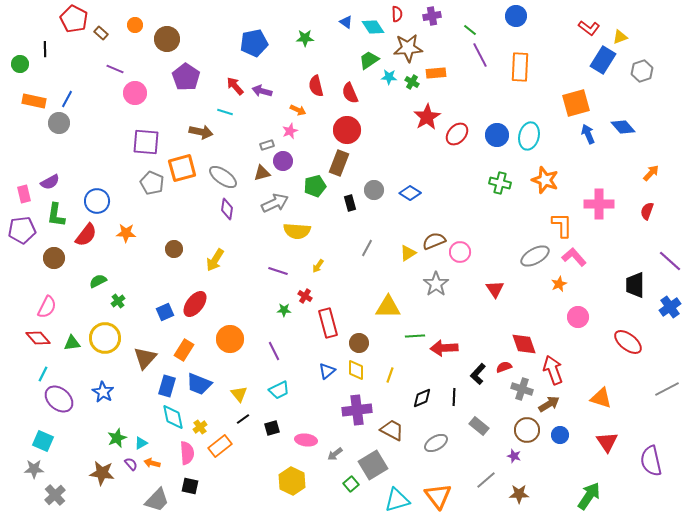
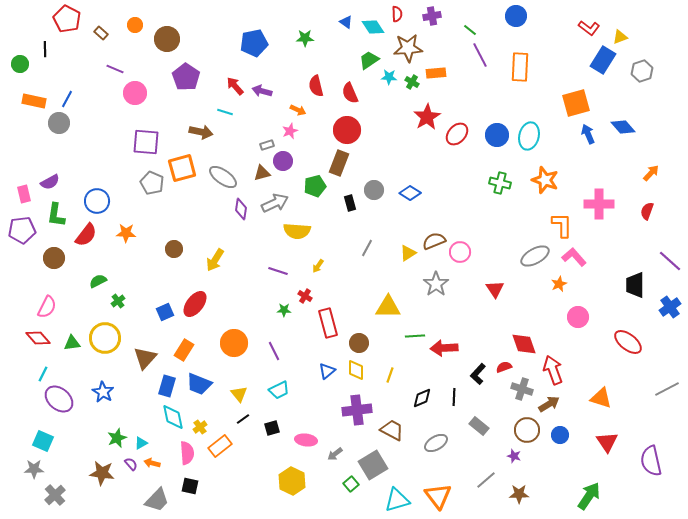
red pentagon at (74, 19): moved 7 px left
purple diamond at (227, 209): moved 14 px right
orange circle at (230, 339): moved 4 px right, 4 px down
